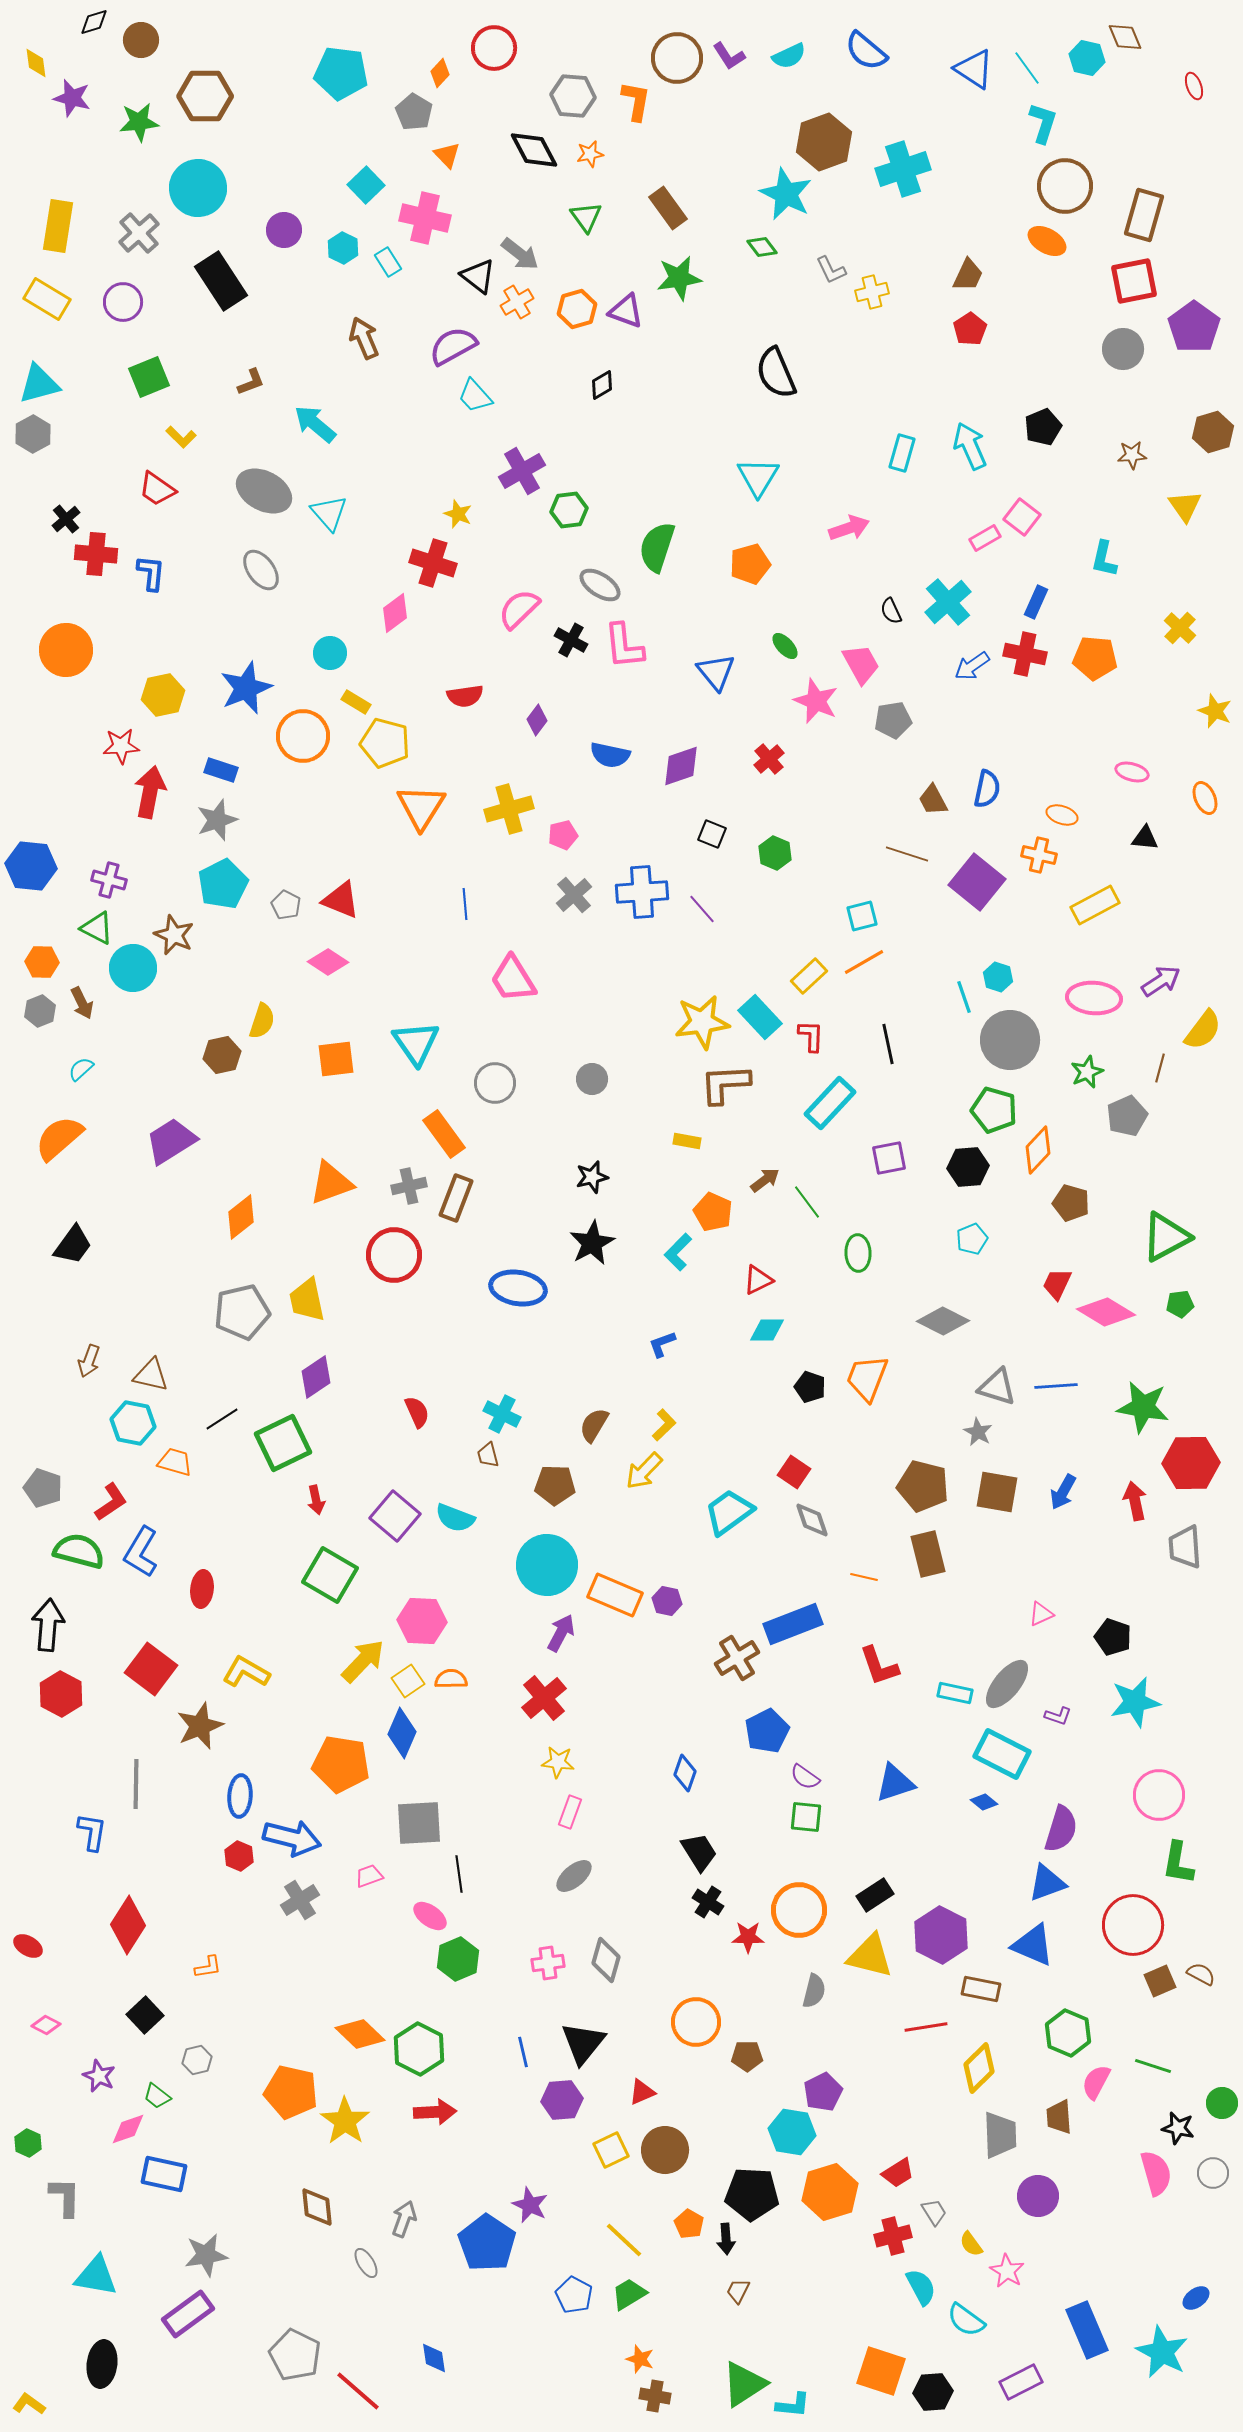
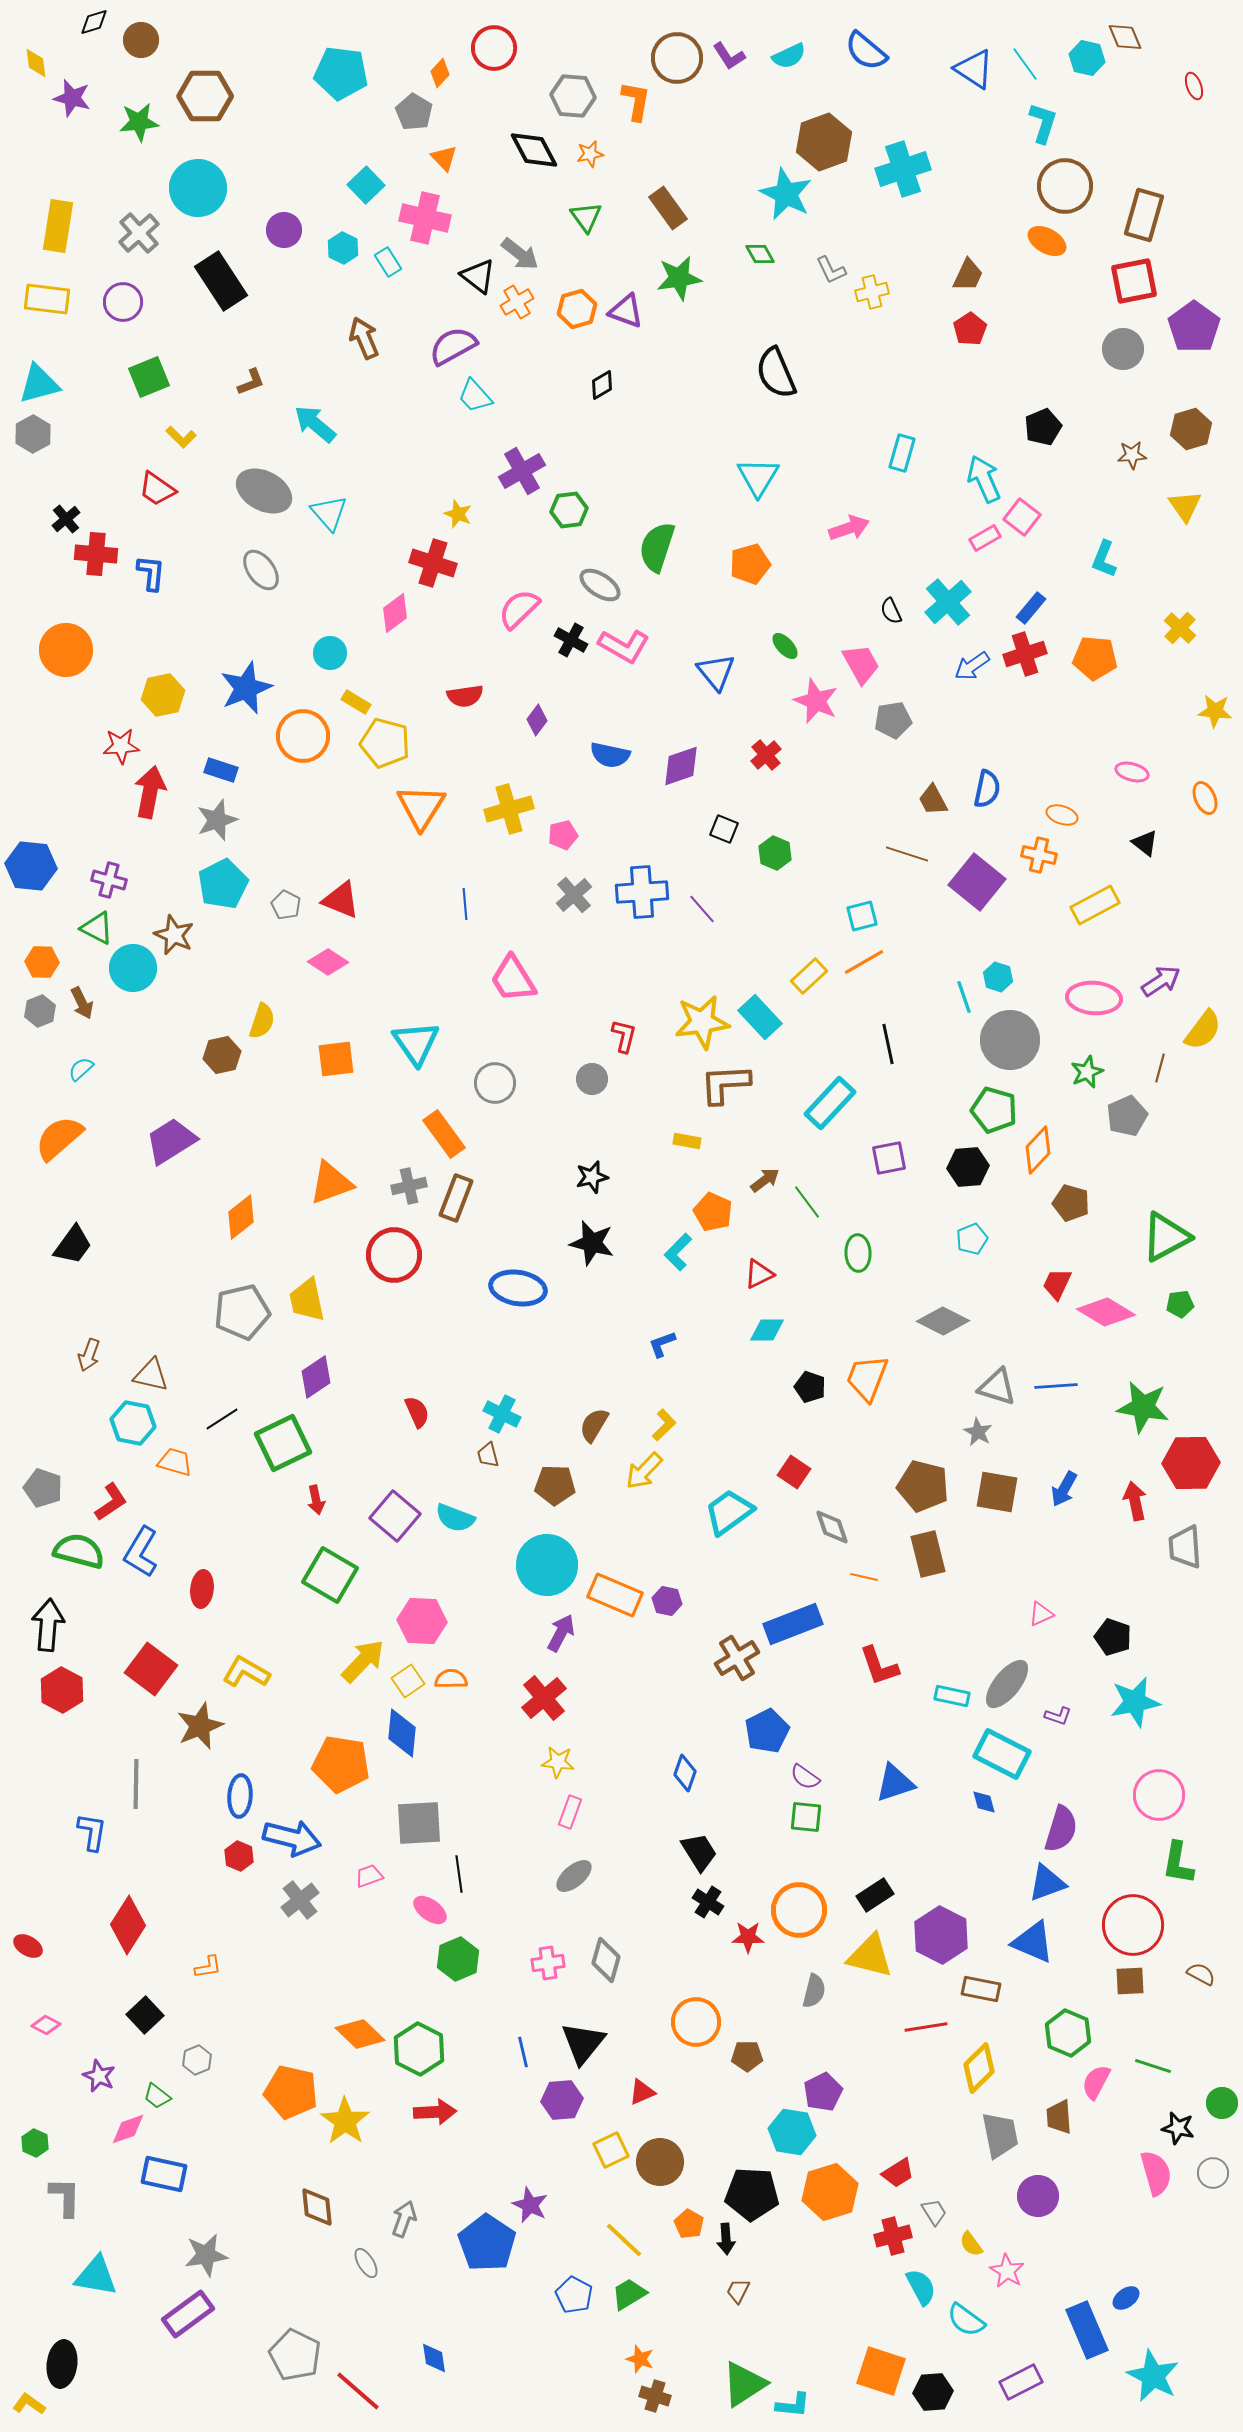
cyan line at (1027, 68): moved 2 px left, 4 px up
orange triangle at (447, 155): moved 3 px left, 3 px down
green diamond at (762, 247): moved 2 px left, 7 px down; rotated 8 degrees clockwise
yellow rectangle at (47, 299): rotated 24 degrees counterclockwise
brown hexagon at (1213, 432): moved 22 px left, 3 px up
cyan arrow at (970, 446): moved 14 px right, 33 px down
cyan L-shape at (1104, 559): rotated 9 degrees clockwise
blue rectangle at (1036, 602): moved 5 px left, 6 px down; rotated 16 degrees clockwise
pink L-shape at (624, 646): rotated 54 degrees counterclockwise
red cross at (1025, 654): rotated 30 degrees counterclockwise
yellow star at (1215, 711): rotated 16 degrees counterclockwise
red cross at (769, 759): moved 3 px left, 4 px up
black square at (712, 834): moved 12 px right, 5 px up
black triangle at (1145, 838): moved 5 px down; rotated 32 degrees clockwise
red L-shape at (811, 1036): moved 187 px left; rotated 12 degrees clockwise
black star at (592, 1243): rotated 30 degrees counterclockwise
red triangle at (758, 1280): moved 1 px right, 6 px up
brown arrow at (89, 1361): moved 6 px up
blue arrow at (1063, 1492): moved 1 px right, 3 px up
gray diamond at (812, 1520): moved 20 px right, 7 px down
cyan rectangle at (955, 1693): moved 3 px left, 3 px down
red hexagon at (61, 1694): moved 1 px right, 4 px up
blue diamond at (402, 1733): rotated 18 degrees counterclockwise
blue diamond at (984, 1802): rotated 36 degrees clockwise
gray cross at (300, 1900): rotated 6 degrees counterclockwise
pink ellipse at (430, 1916): moved 6 px up
blue triangle at (1033, 1945): moved 3 px up
brown square at (1160, 1981): moved 30 px left; rotated 20 degrees clockwise
gray hexagon at (197, 2060): rotated 8 degrees counterclockwise
gray trapezoid at (1000, 2135): rotated 9 degrees counterclockwise
green hexagon at (28, 2143): moved 7 px right
brown circle at (665, 2150): moved 5 px left, 12 px down
blue ellipse at (1196, 2298): moved 70 px left
cyan star at (1162, 2352): moved 9 px left, 24 px down
black ellipse at (102, 2364): moved 40 px left
brown cross at (655, 2396): rotated 8 degrees clockwise
